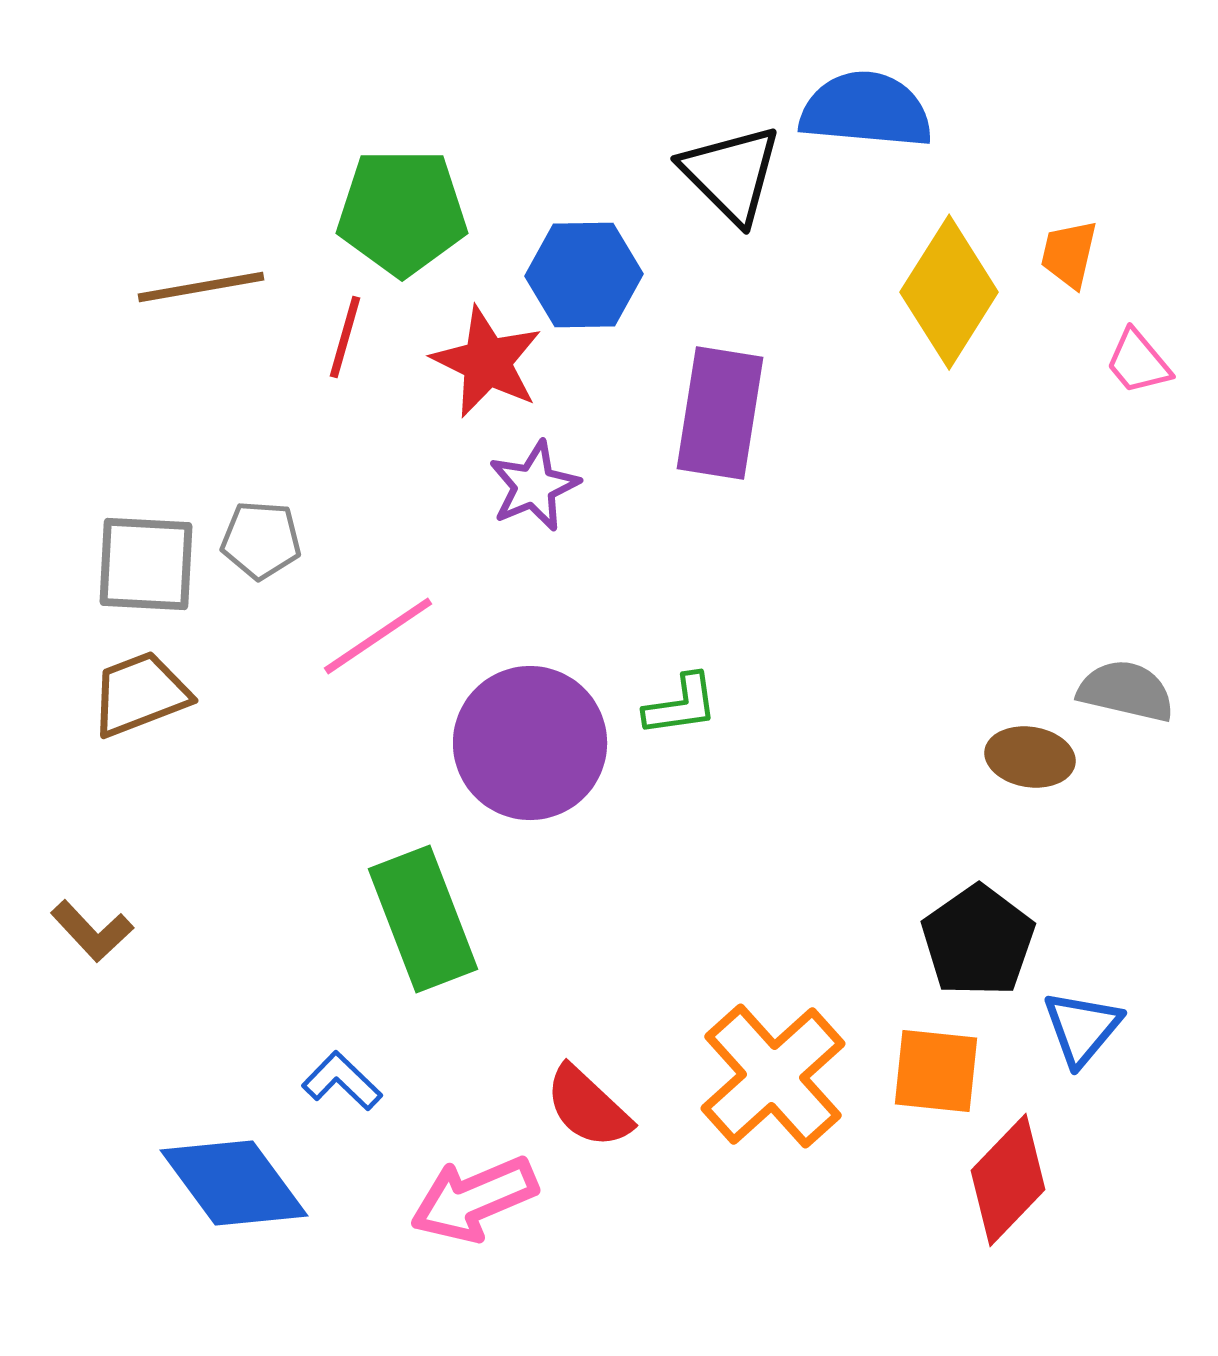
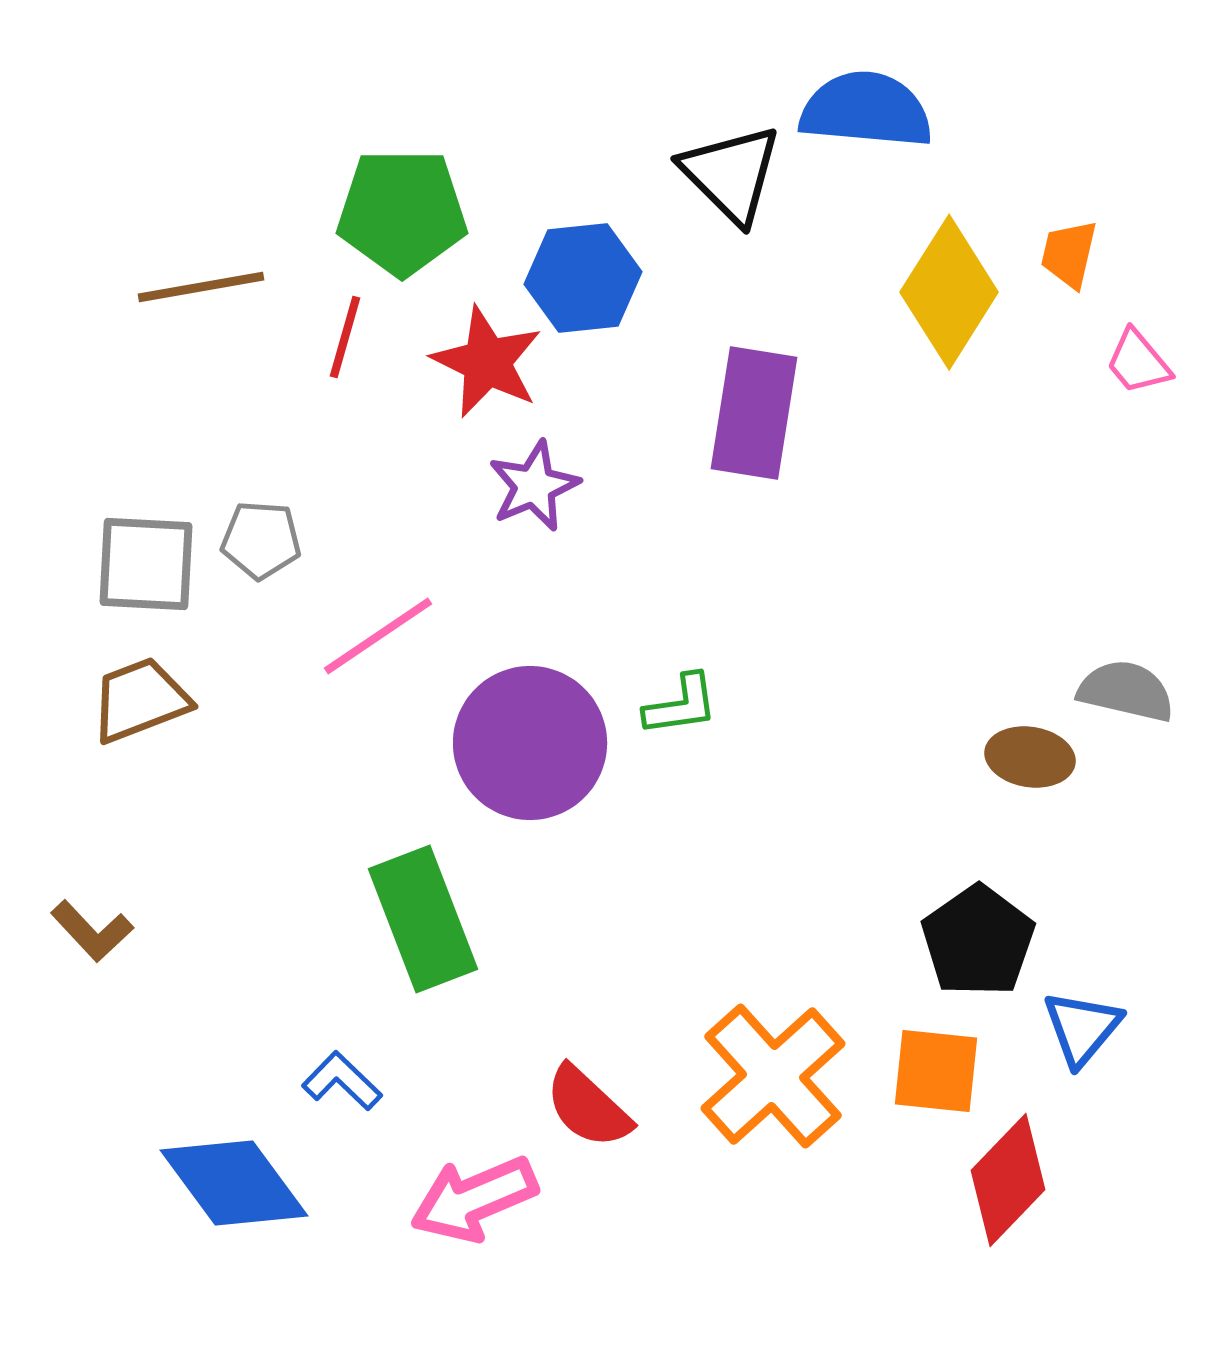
blue hexagon: moved 1 px left, 3 px down; rotated 5 degrees counterclockwise
purple rectangle: moved 34 px right
brown trapezoid: moved 6 px down
